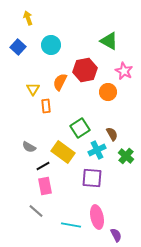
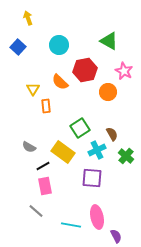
cyan circle: moved 8 px right
orange semicircle: rotated 72 degrees counterclockwise
purple semicircle: moved 1 px down
